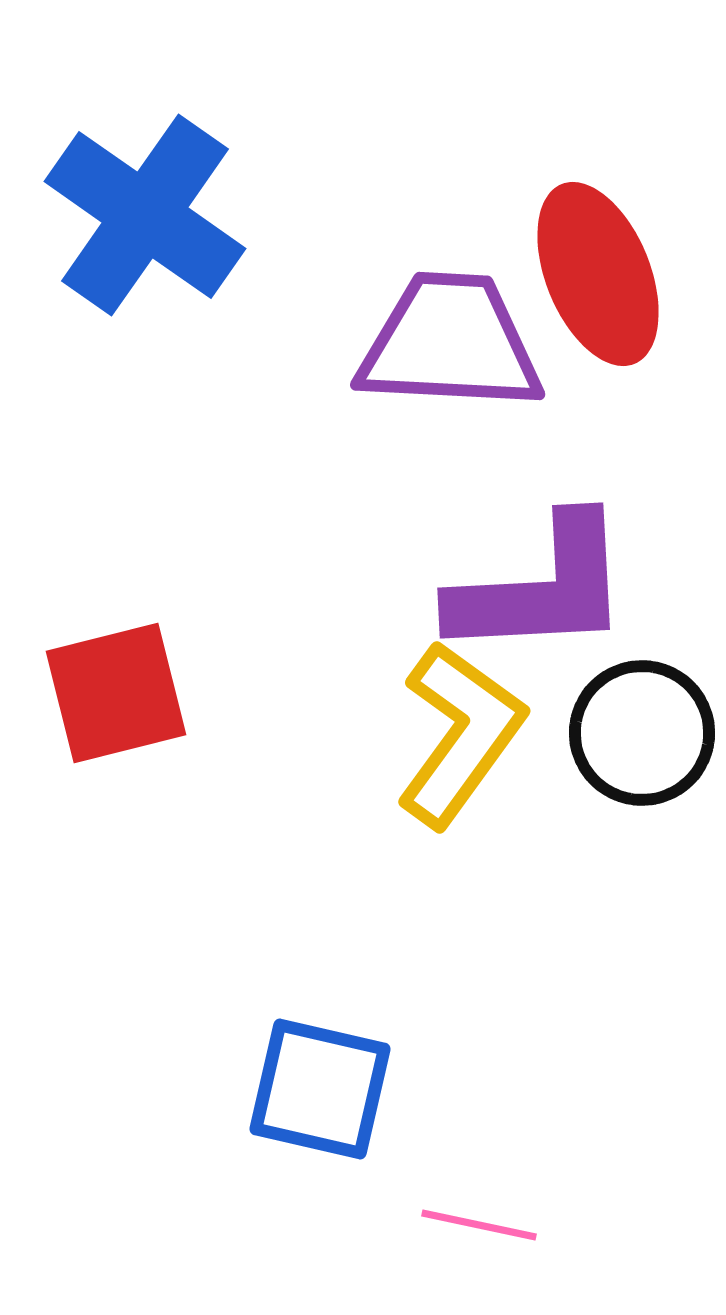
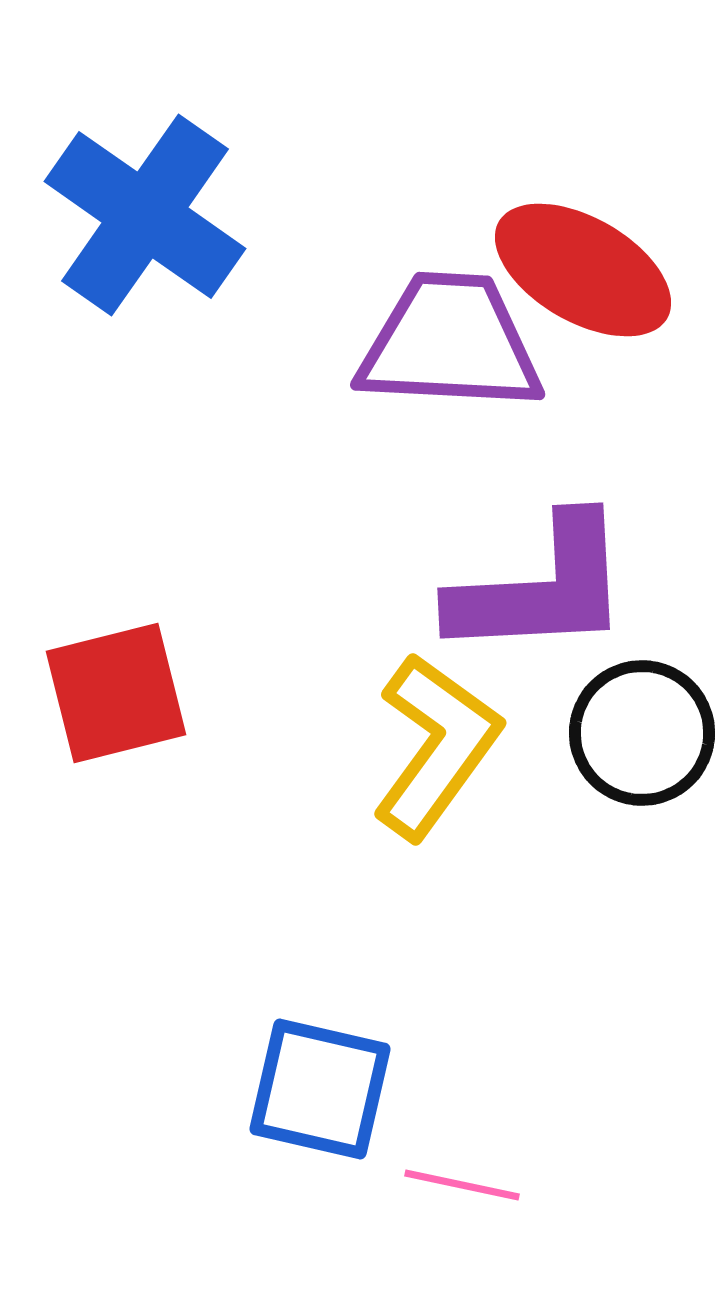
red ellipse: moved 15 px left, 4 px up; rotated 38 degrees counterclockwise
yellow L-shape: moved 24 px left, 12 px down
pink line: moved 17 px left, 40 px up
